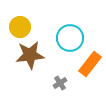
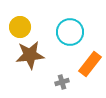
cyan circle: moved 6 px up
gray cross: moved 2 px right, 1 px up; rotated 16 degrees clockwise
